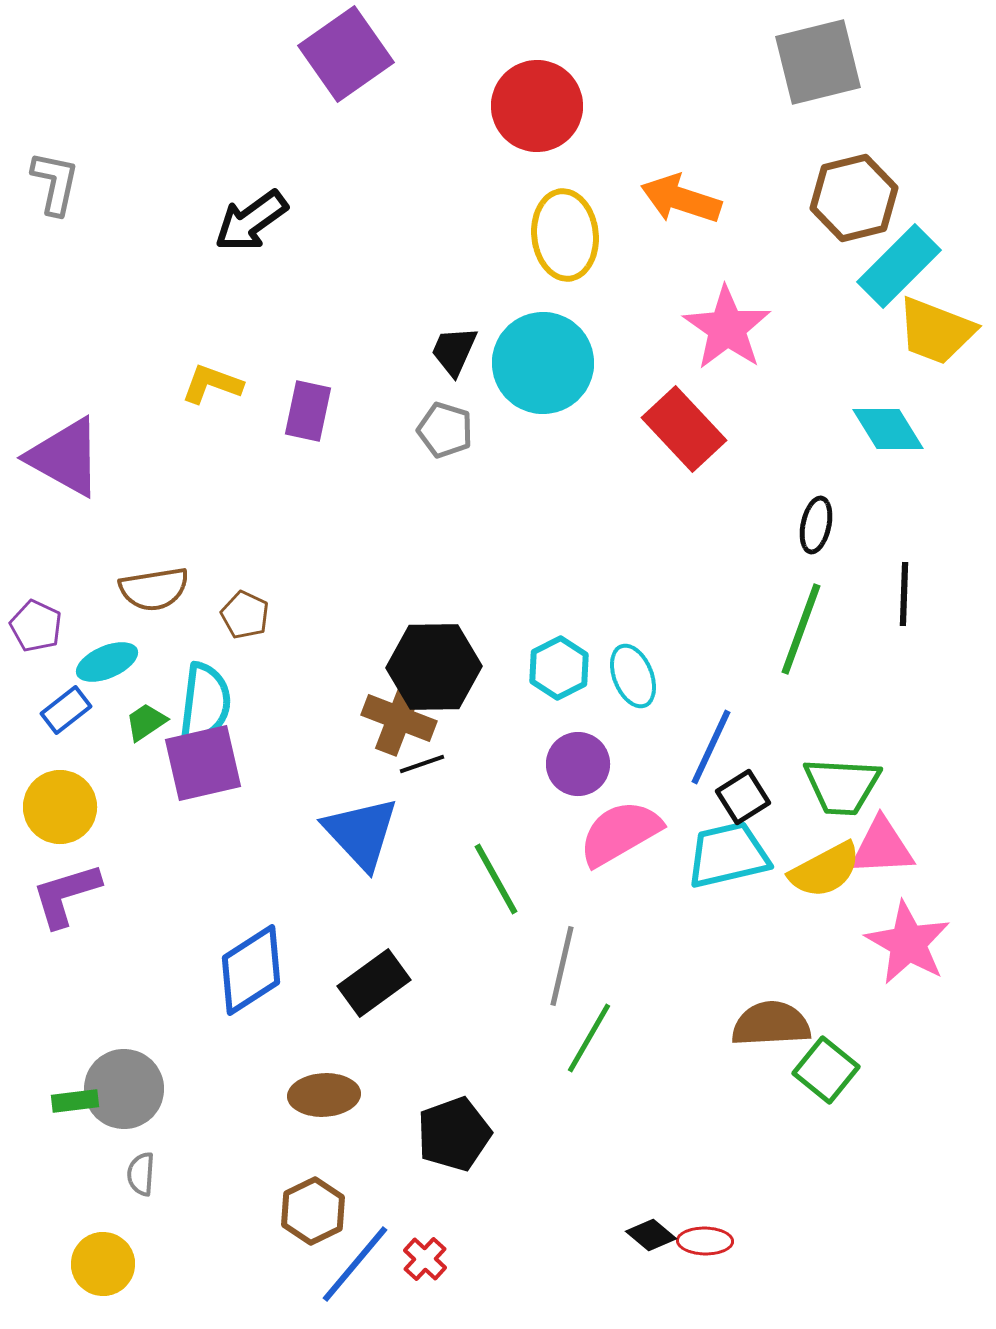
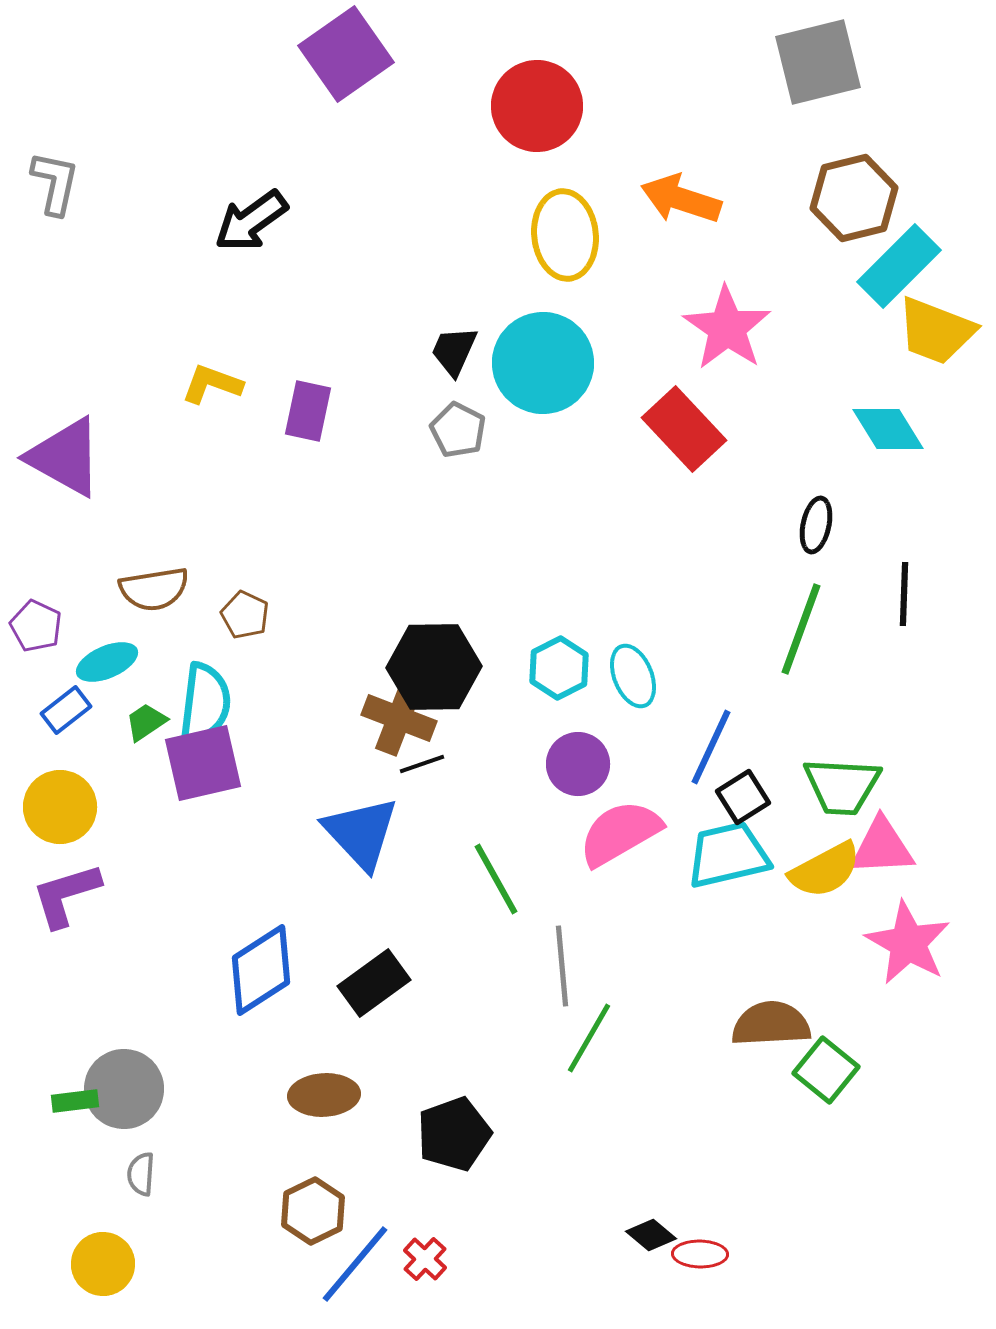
gray pentagon at (445, 430): moved 13 px right; rotated 10 degrees clockwise
gray line at (562, 966): rotated 18 degrees counterclockwise
blue diamond at (251, 970): moved 10 px right
red ellipse at (705, 1241): moved 5 px left, 13 px down
